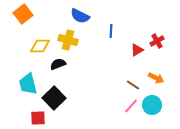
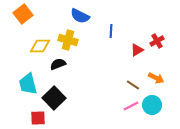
pink line: rotated 21 degrees clockwise
